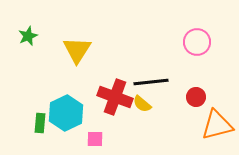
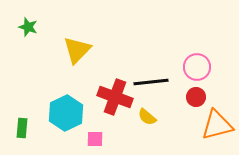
green star: moved 9 px up; rotated 30 degrees counterclockwise
pink circle: moved 25 px down
yellow triangle: rotated 12 degrees clockwise
yellow semicircle: moved 5 px right, 13 px down
green rectangle: moved 18 px left, 5 px down
